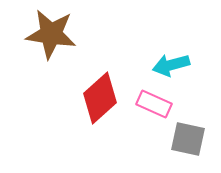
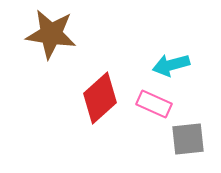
gray square: rotated 18 degrees counterclockwise
